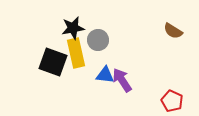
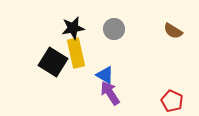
gray circle: moved 16 px right, 11 px up
black square: rotated 12 degrees clockwise
blue triangle: rotated 24 degrees clockwise
purple arrow: moved 12 px left, 13 px down
